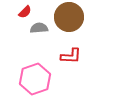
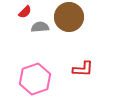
gray semicircle: moved 1 px right, 1 px up
red L-shape: moved 12 px right, 13 px down
